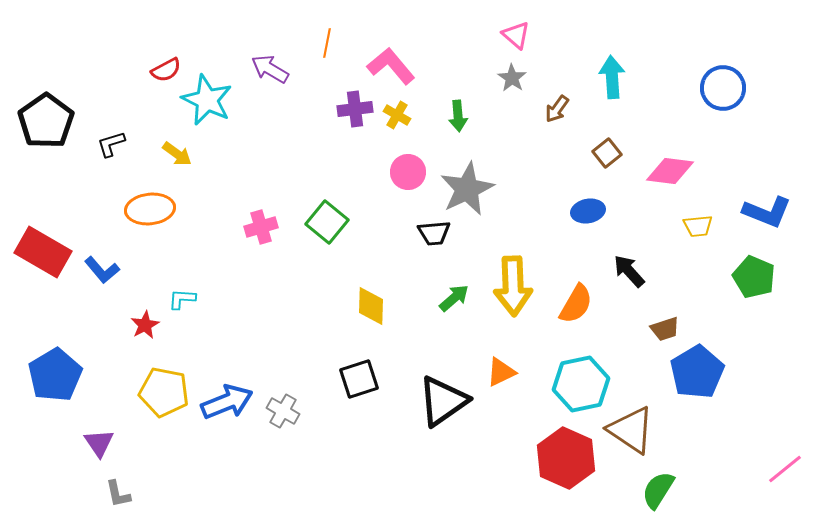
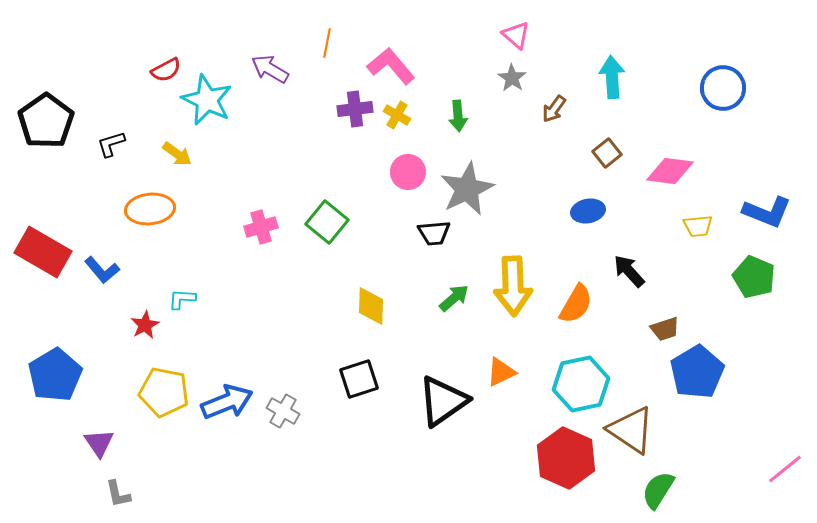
brown arrow at (557, 109): moved 3 px left
